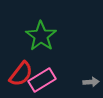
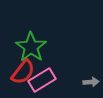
green star: moved 10 px left, 11 px down
red semicircle: moved 2 px right, 2 px up
